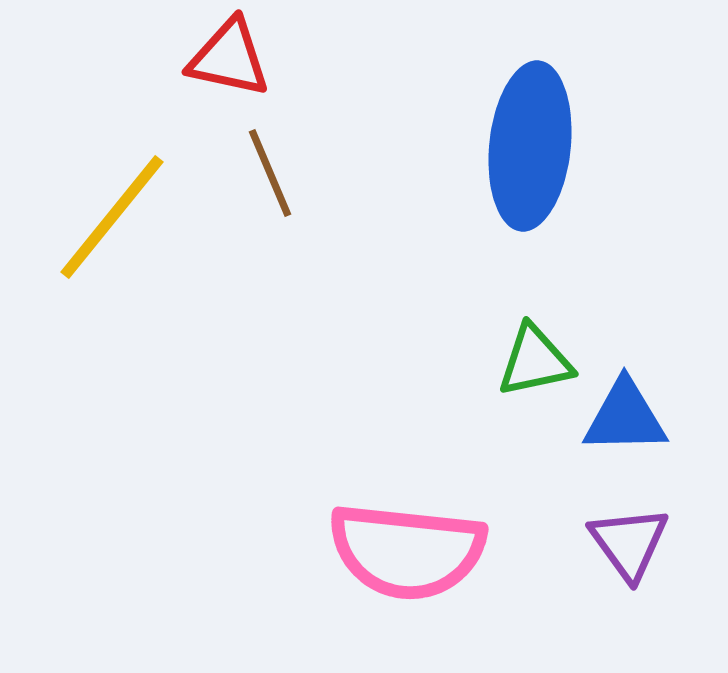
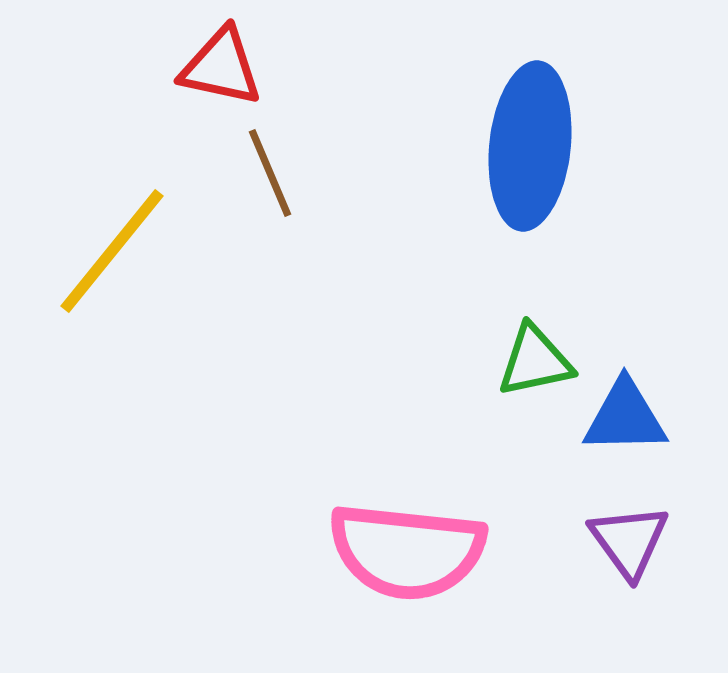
red triangle: moved 8 px left, 9 px down
yellow line: moved 34 px down
purple triangle: moved 2 px up
